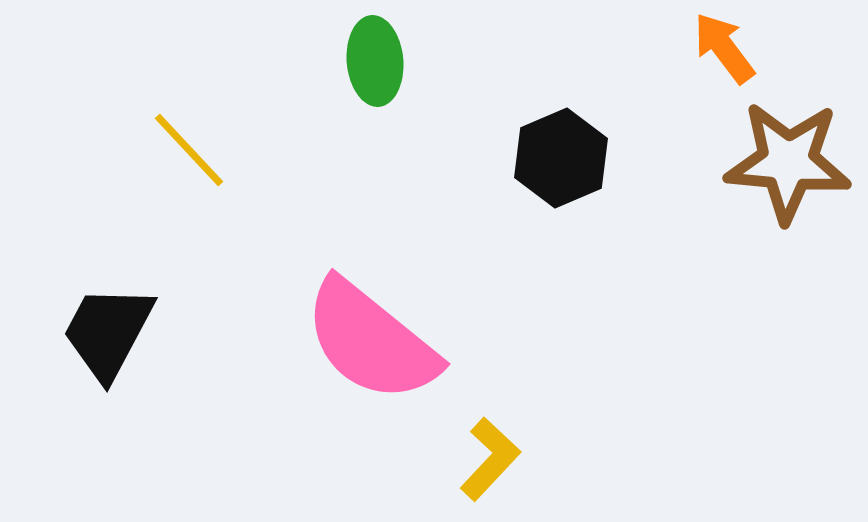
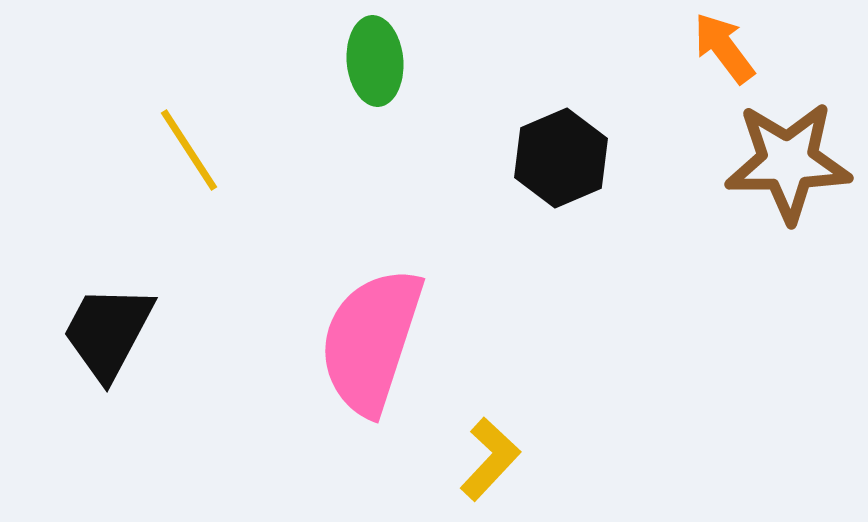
yellow line: rotated 10 degrees clockwise
brown star: rotated 6 degrees counterclockwise
pink semicircle: rotated 69 degrees clockwise
